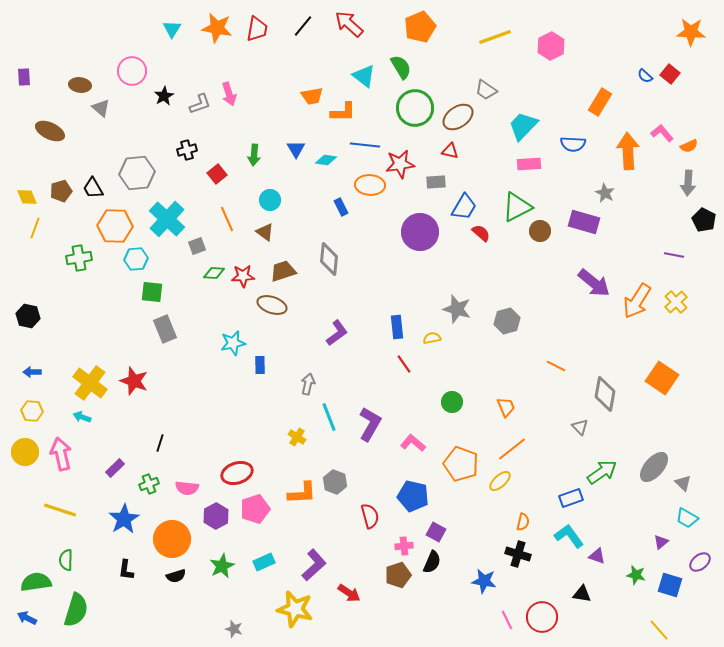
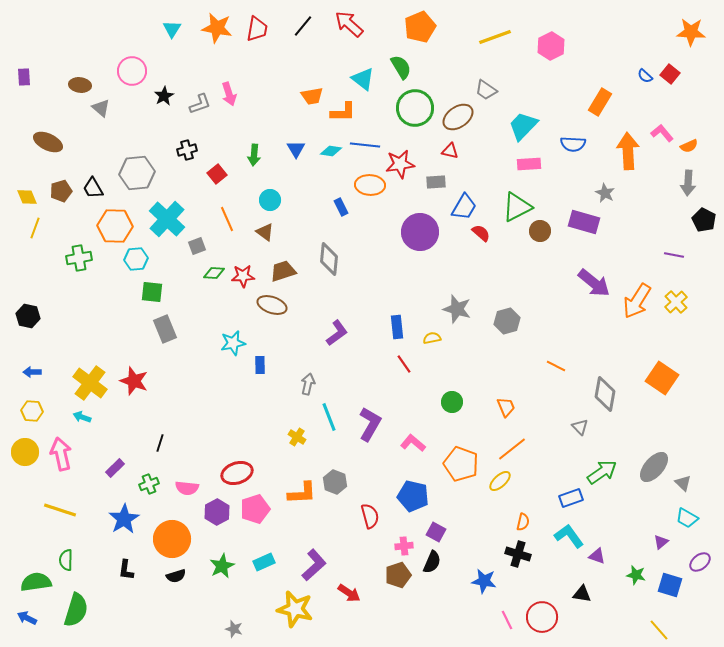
cyan triangle at (364, 76): moved 1 px left, 3 px down
brown ellipse at (50, 131): moved 2 px left, 11 px down
cyan diamond at (326, 160): moved 5 px right, 9 px up
purple hexagon at (216, 516): moved 1 px right, 4 px up
